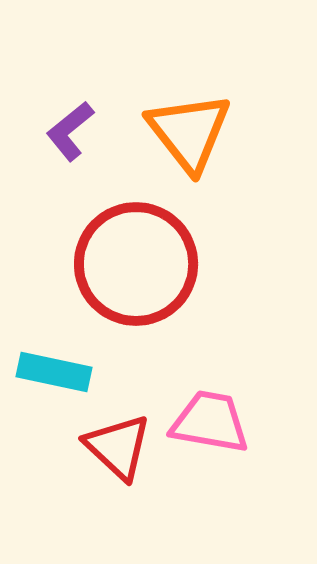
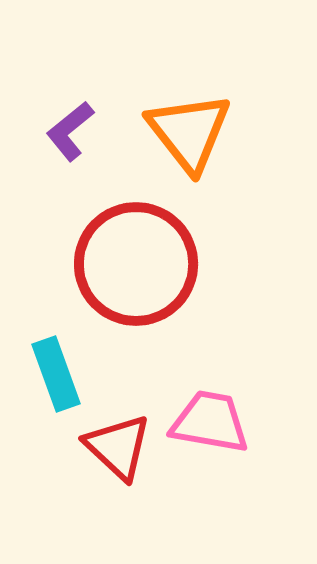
cyan rectangle: moved 2 px right, 2 px down; rotated 58 degrees clockwise
